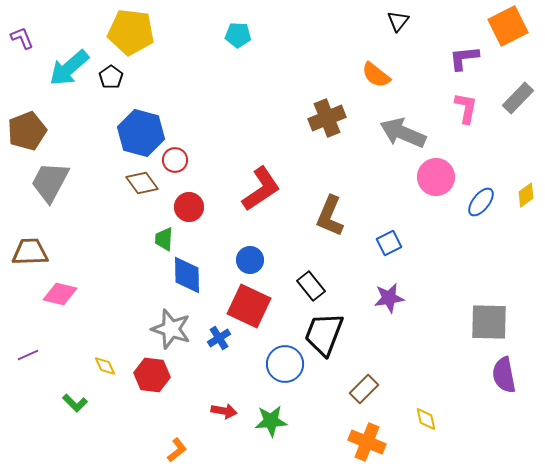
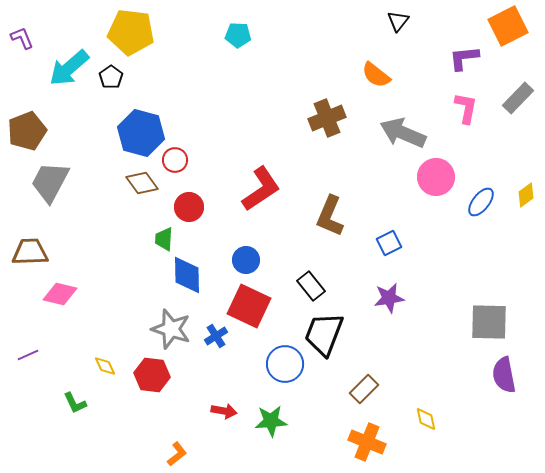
blue circle at (250, 260): moved 4 px left
blue cross at (219, 338): moved 3 px left, 2 px up
green L-shape at (75, 403): rotated 20 degrees clockwise
orange L-shape at (177, 450): moved 4 px down
